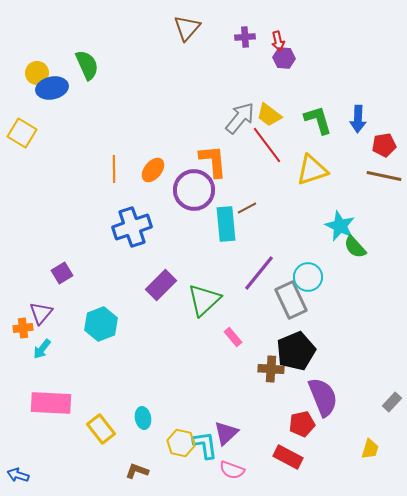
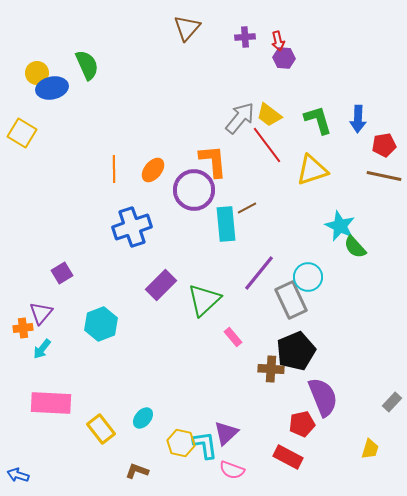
cyan ellipse at (143, 418): rotated 50 degrees clockwise
